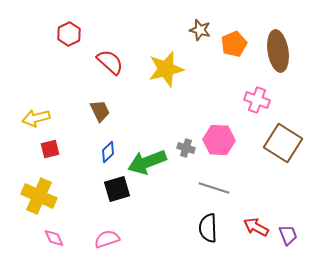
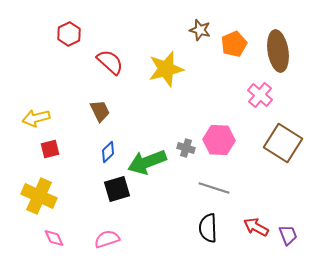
pink cross: moved 3 px right, 5 px up; rotated 20 degrees clockwise
